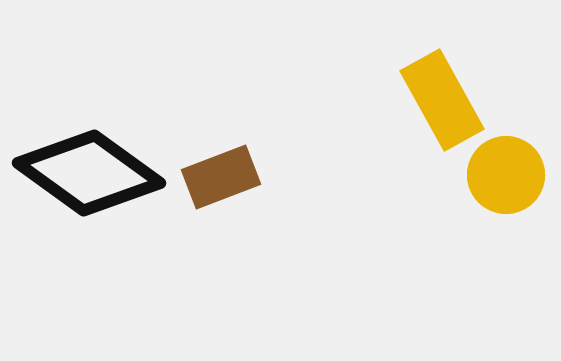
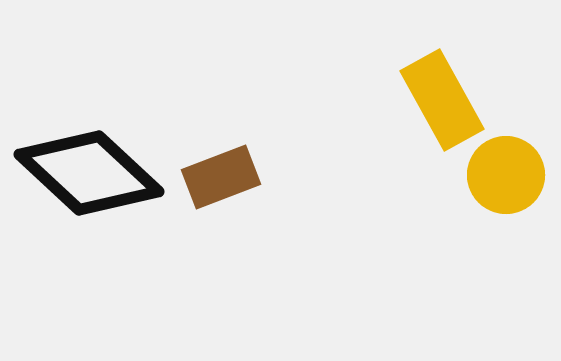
black diamond: rotated 7 degrees clockwise
